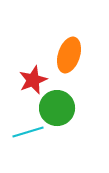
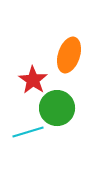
red star: rotated 16 degrees counterclockwise
